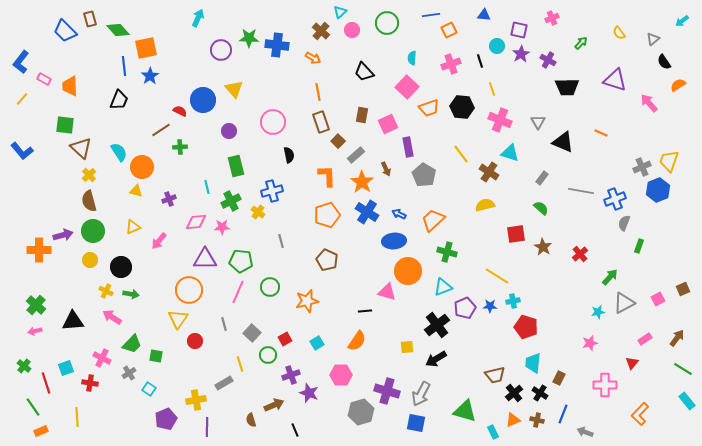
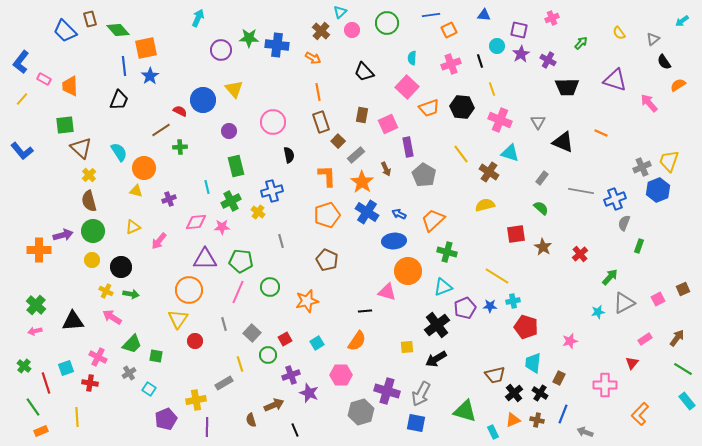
green square at (65, 125): rotated 12 degrees counterclockwise
orange circle at (142, 167): moved 2 px right, 1 px down
yellow circle at (90, 260): moved 2 px right
pink star at (590, 343): moved 20 px left, 2 px up
pink cross at (102, 358): moved 4 px left, 1 px up
